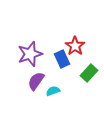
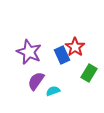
red star: moved 1 px down
purple star: moved 1 px left, 2 px up; rotated 30 degrees counterclockwise
blue rectangle: moved 4 px up
green rectangle: rotated 12 degrees counterclockwise
